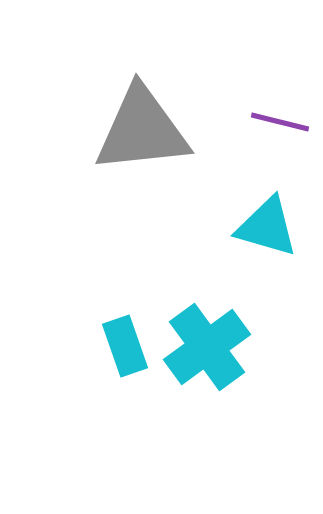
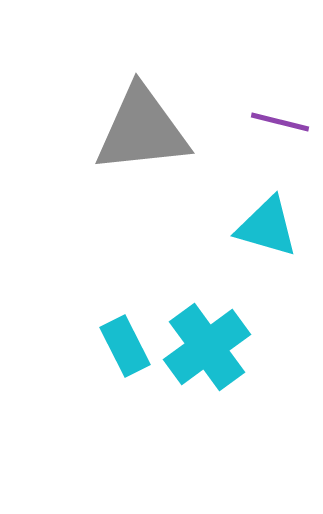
cyan rectangle: rotated 8 degrees counterclockwise
